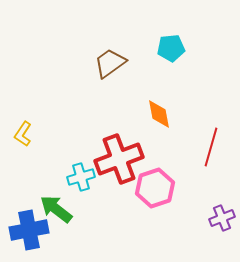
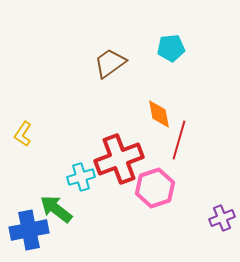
red line: moved 32 px left, 7 px up
